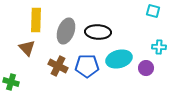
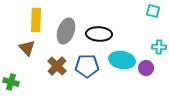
black ellipse: moved 1 px right, 2 px down
cyan ellipse: moved 3 px right, 1 px down; rotated 25 degrees clockwise
brown cross: moved 1 px left; rotated 18 degrees clockwise
